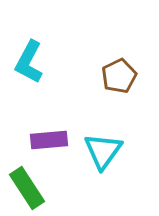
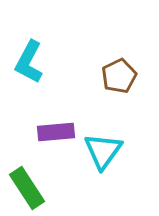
purple rectangle: moved 7 px right, 8 px up
